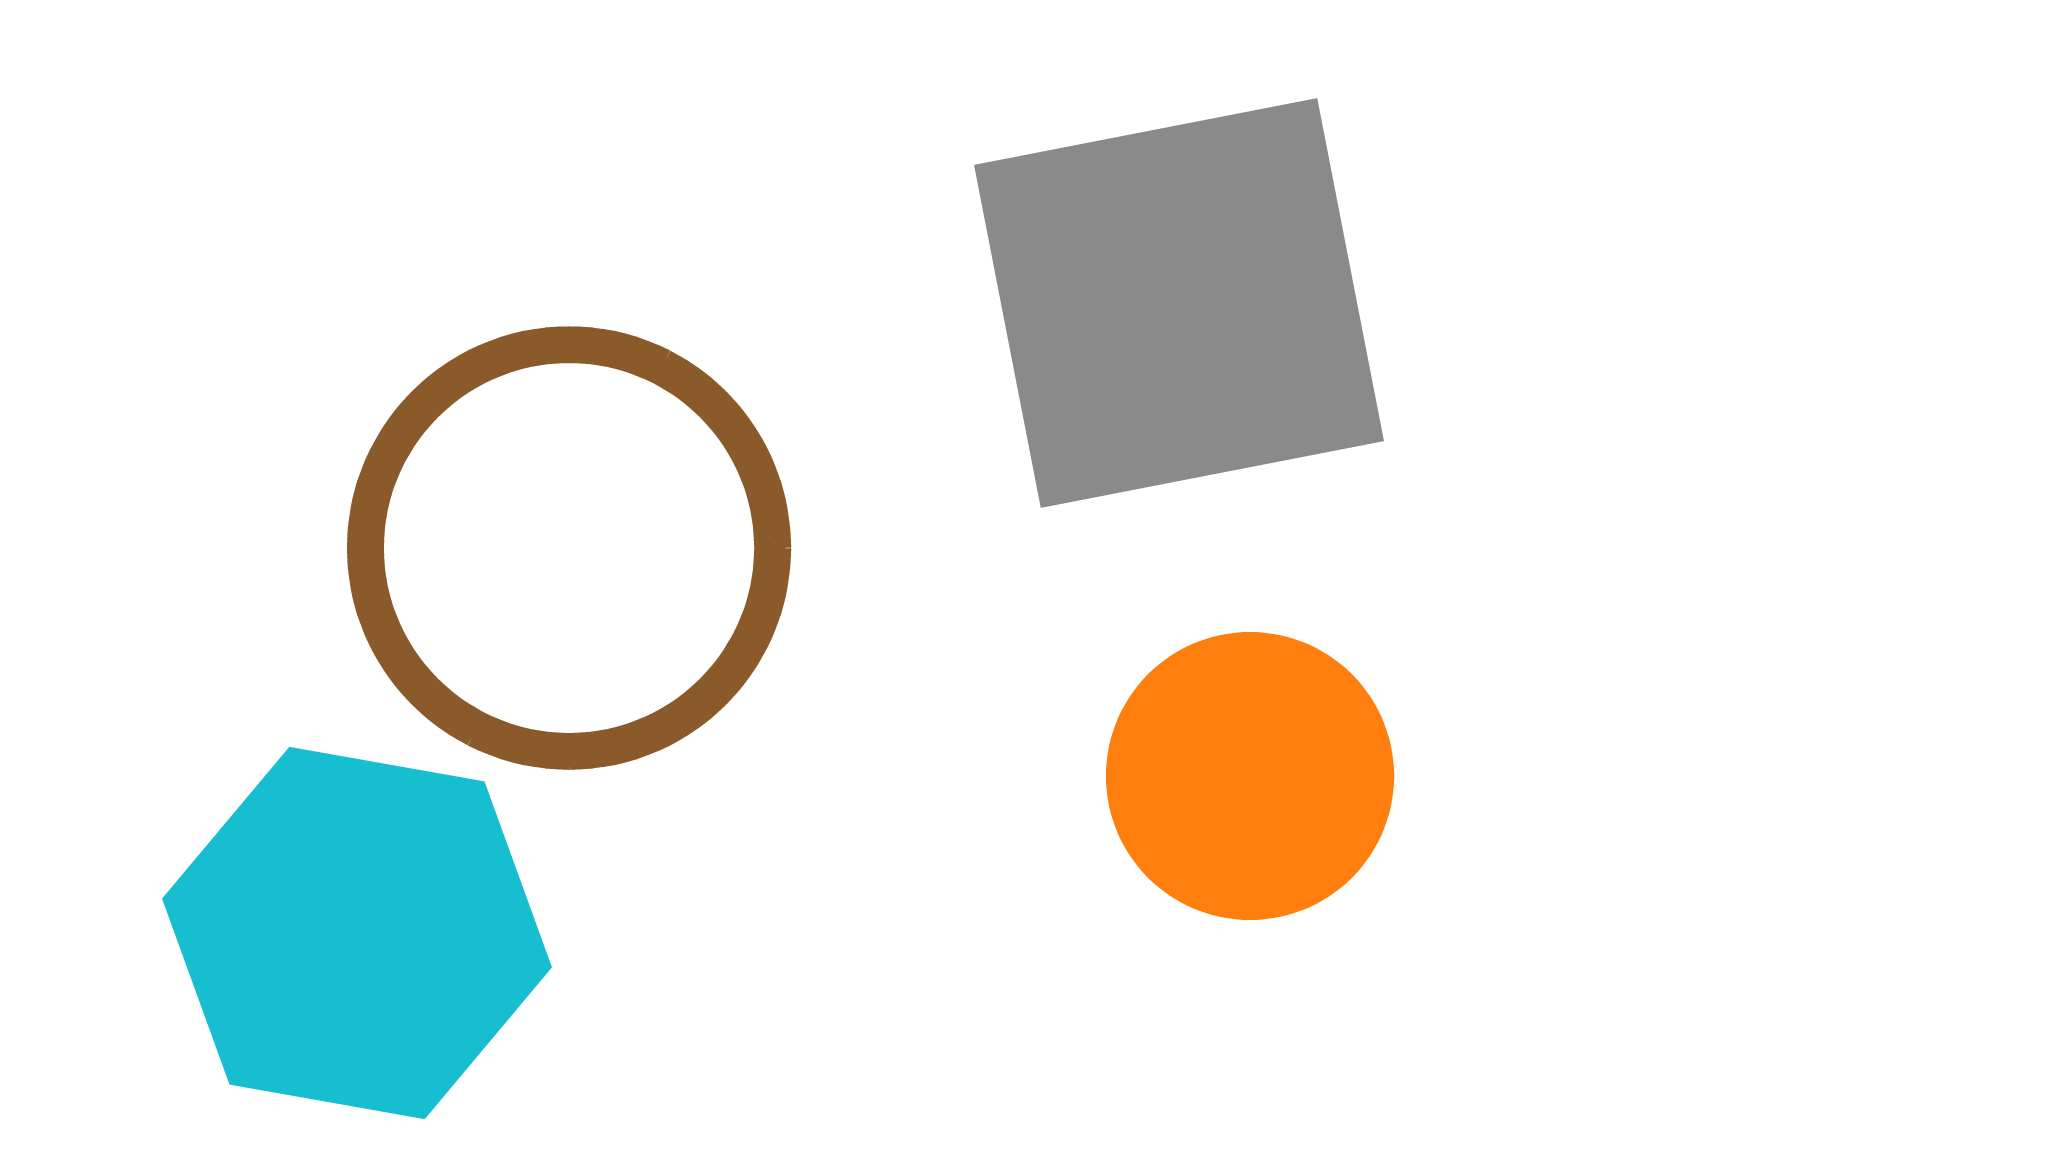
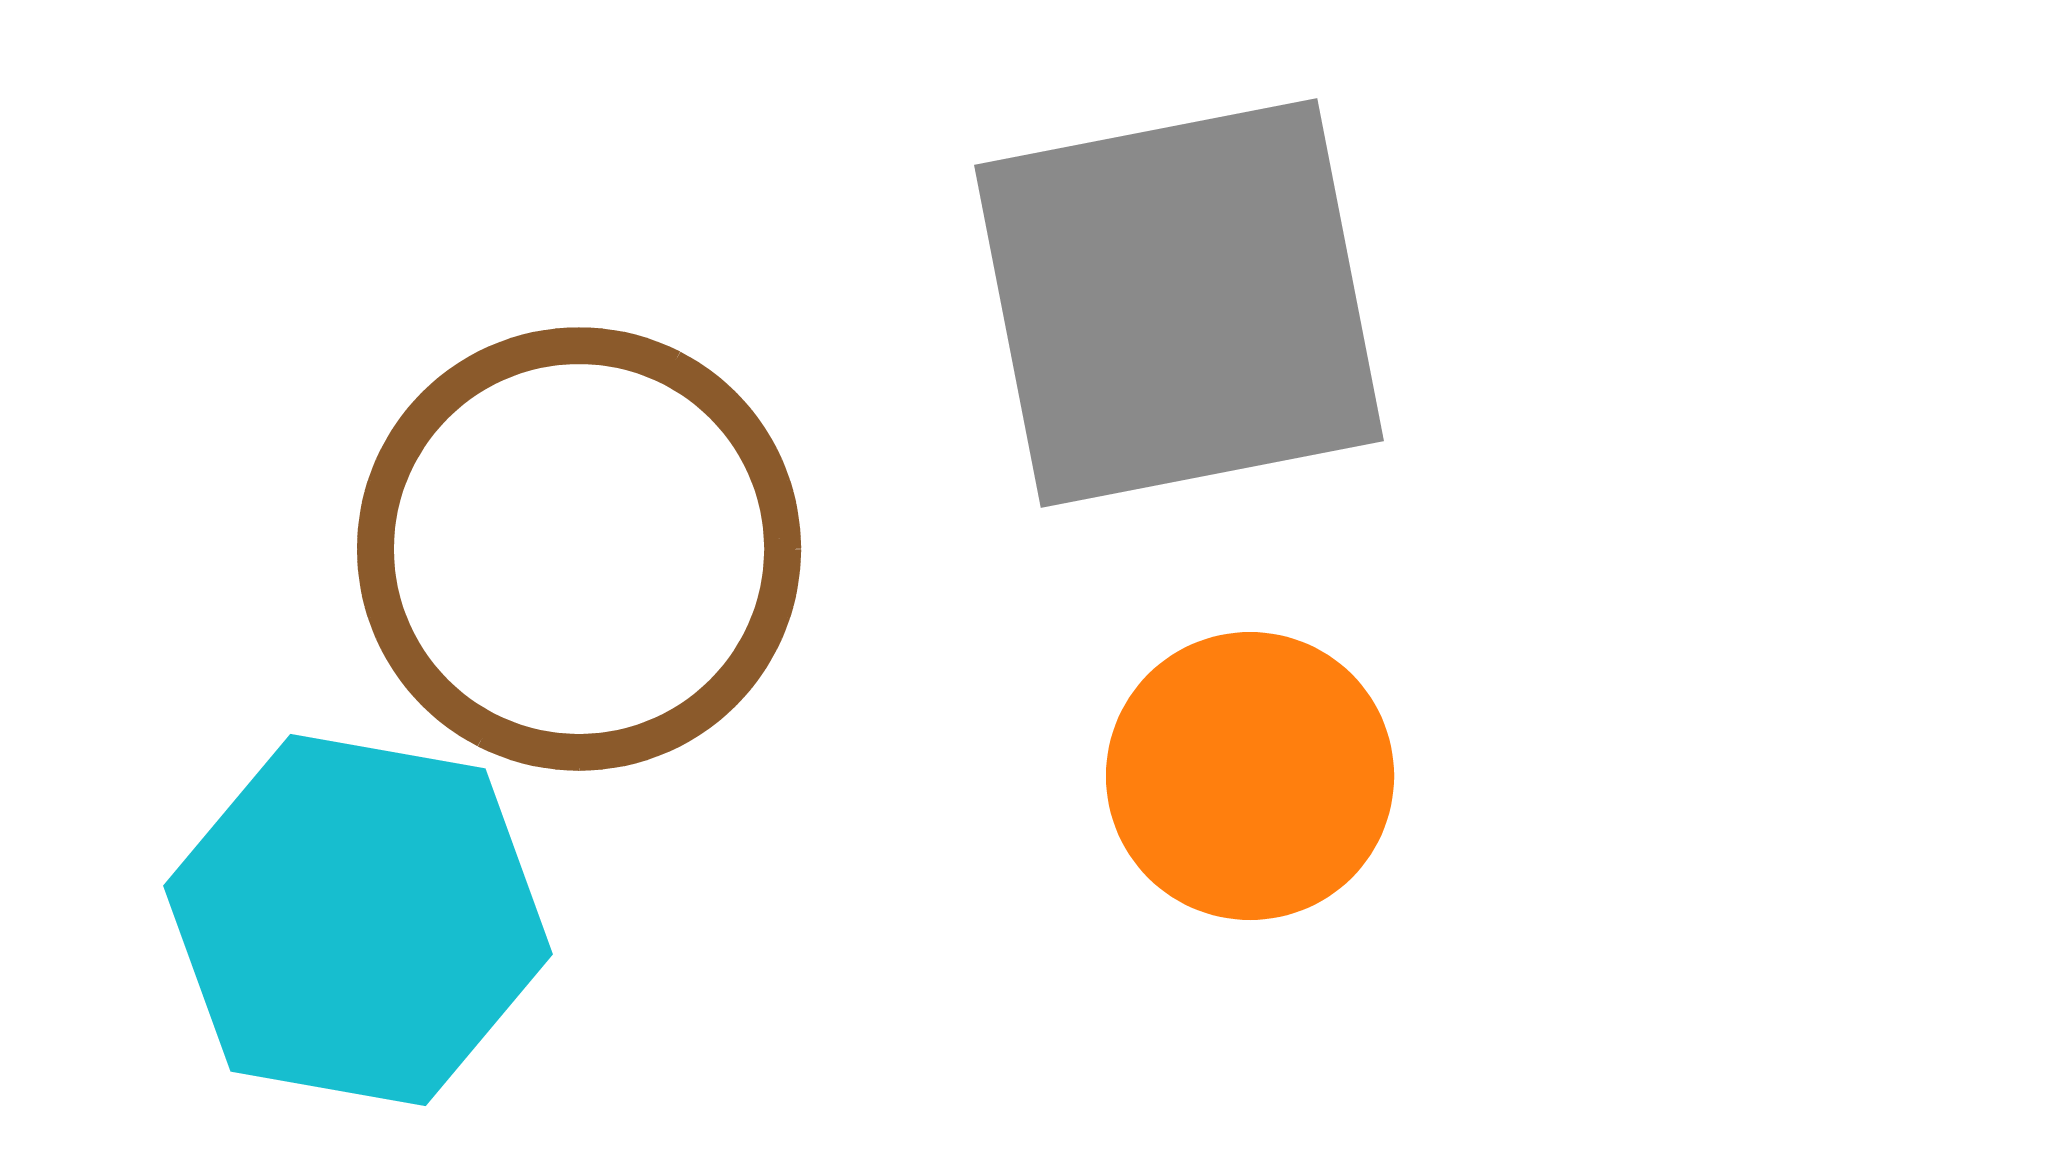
brown circle: moved 10 px right, 1 px down
cyan hexagon: moved 1 px right, 13 px up
